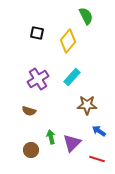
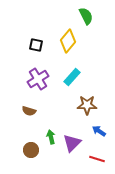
black square: moved 1 px left, 12 px down
